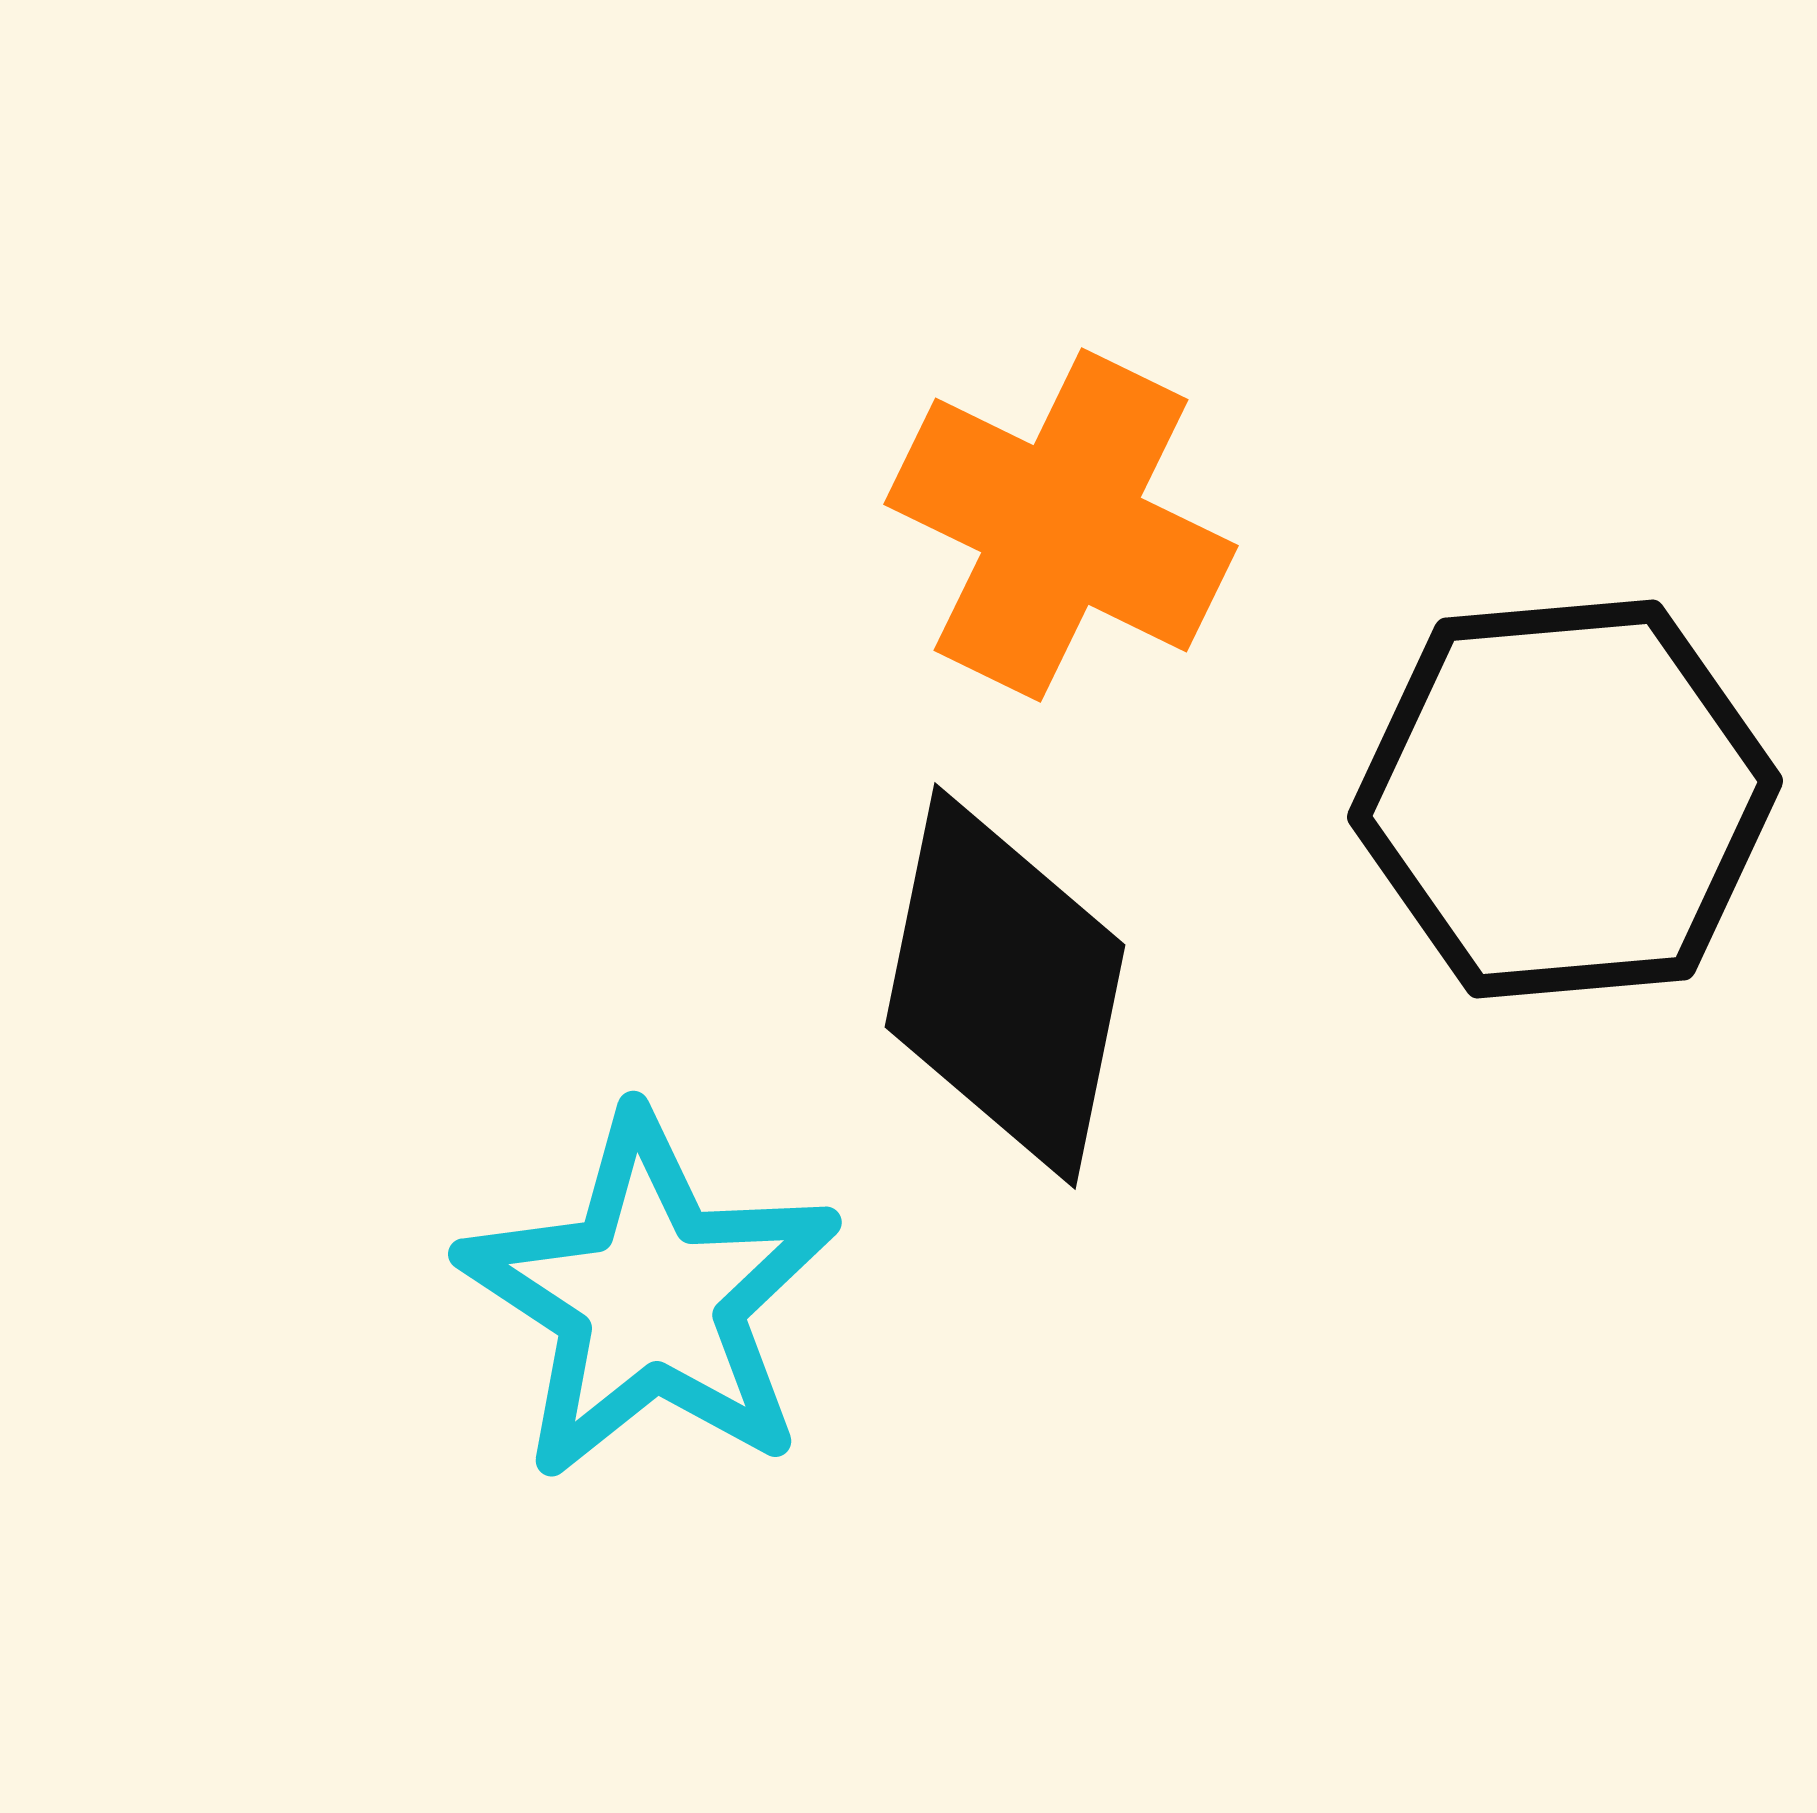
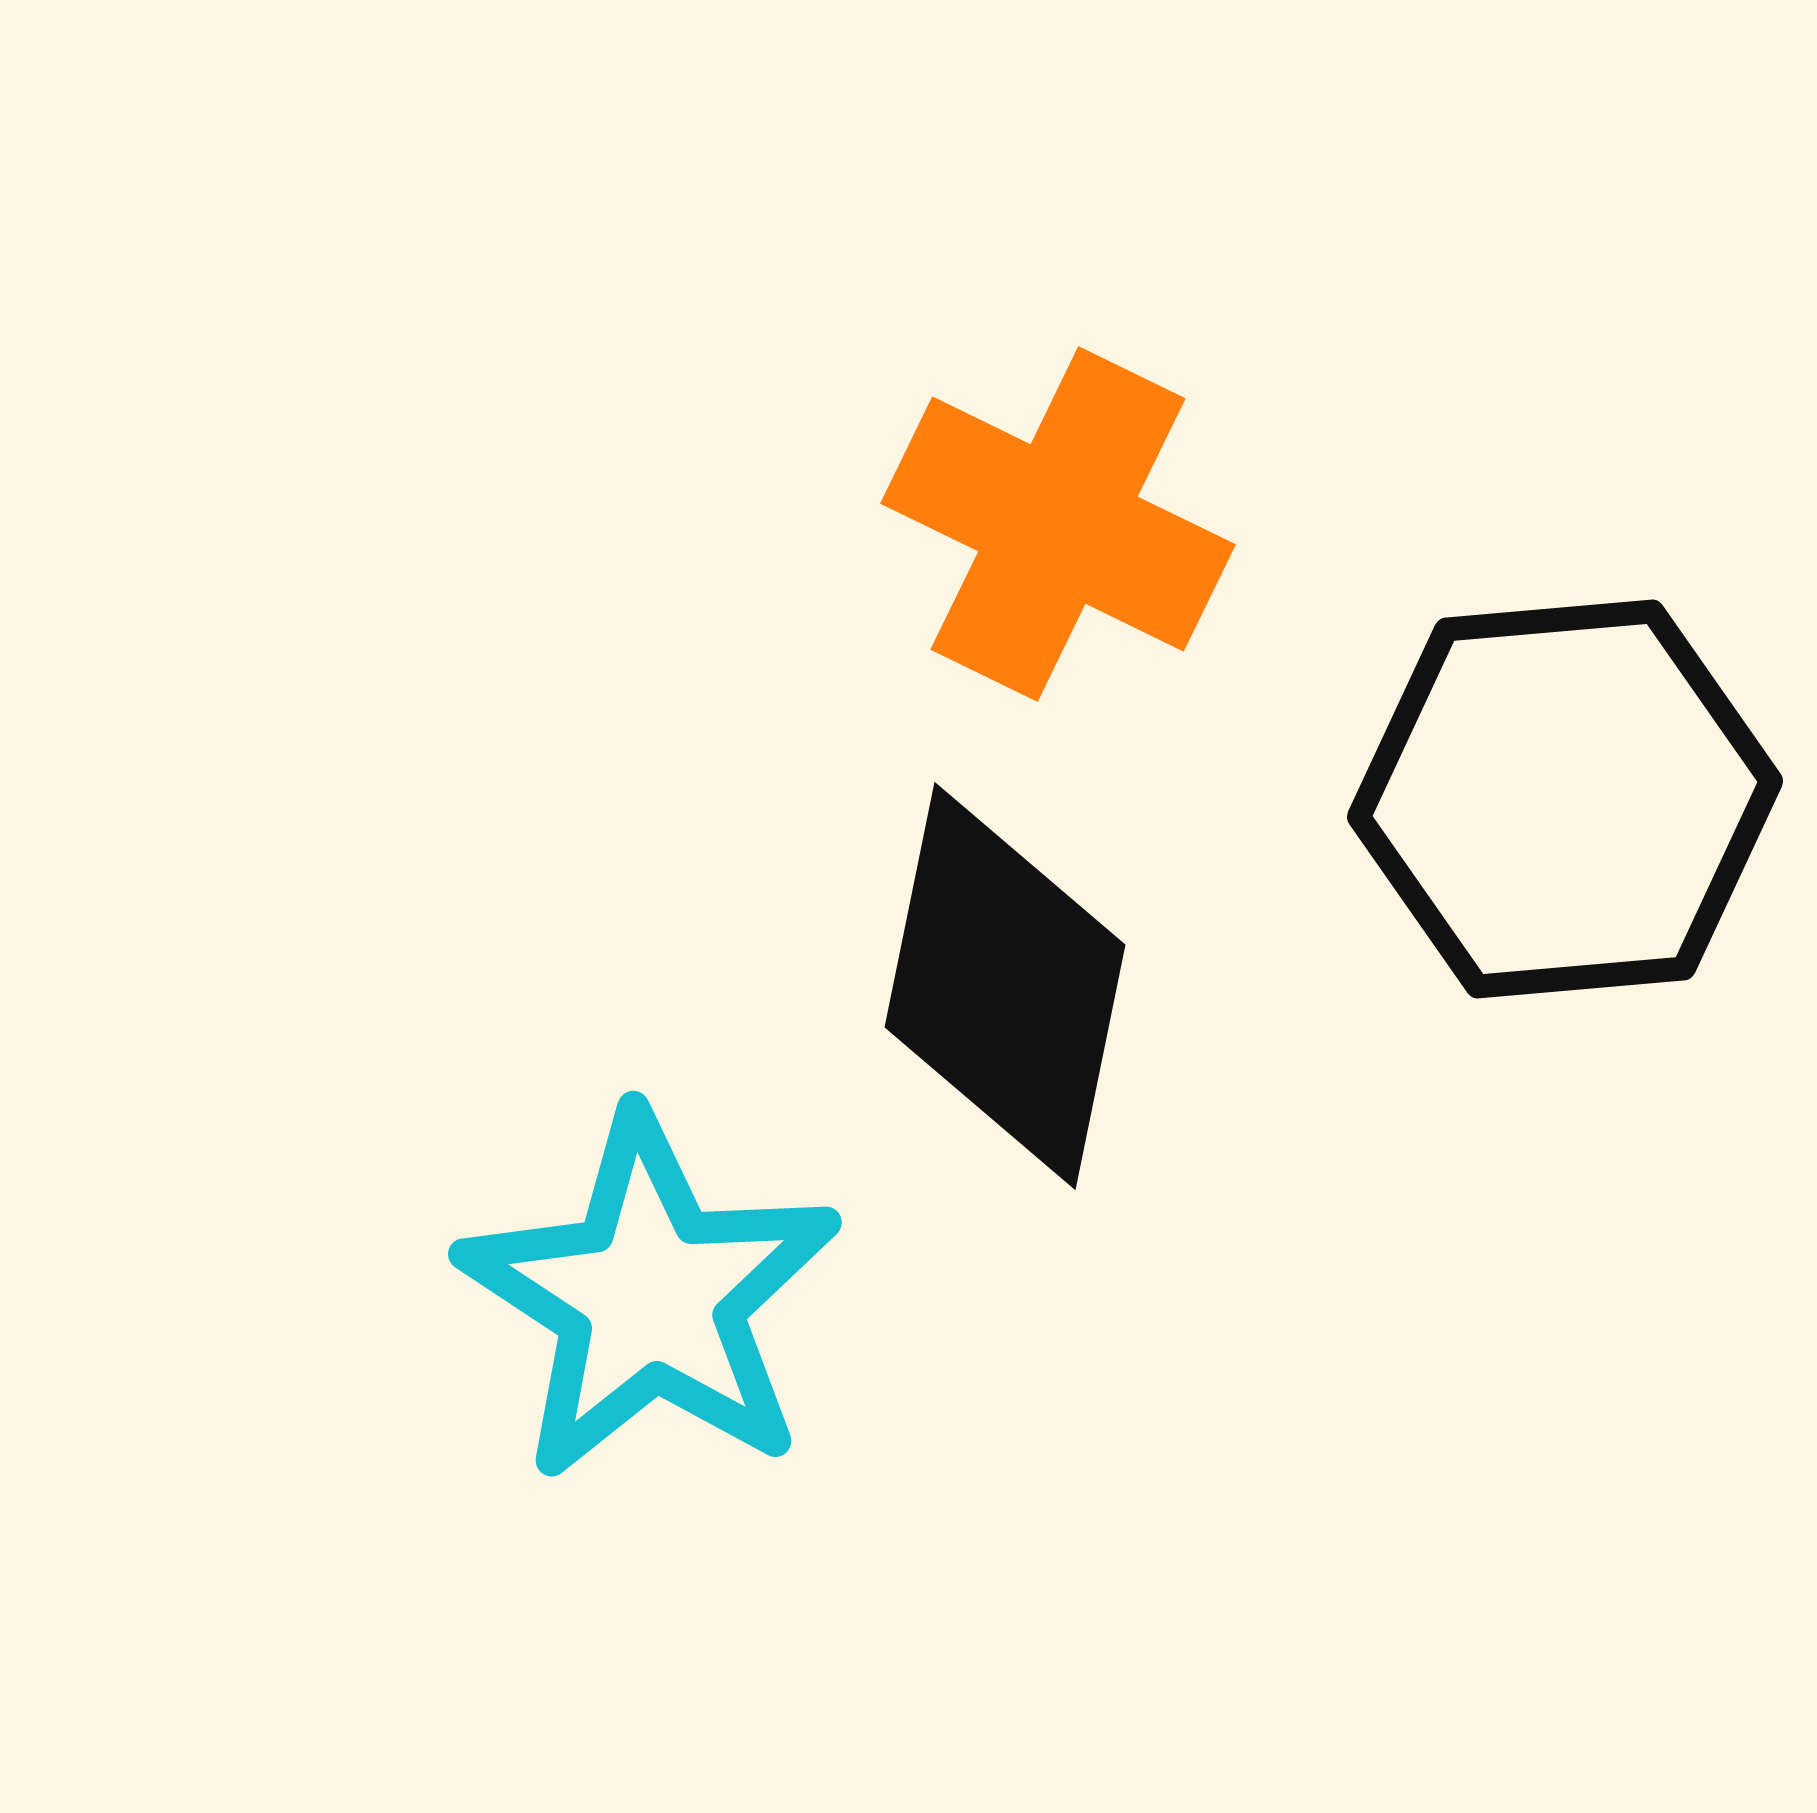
orange cross: moved 3 px left, 1 px up
